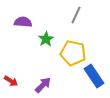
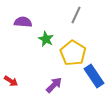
green star: rotated 14 degrees counterclockwise
yellow pentagon: rotated 20 degrees clockwise
purple arrow: moved 11 px right
